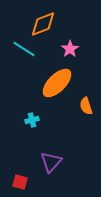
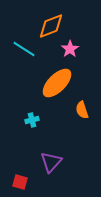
orange diamond: moved 8 px right, 2 px down
orange semicircle: moved 4 px left, 4 px down
